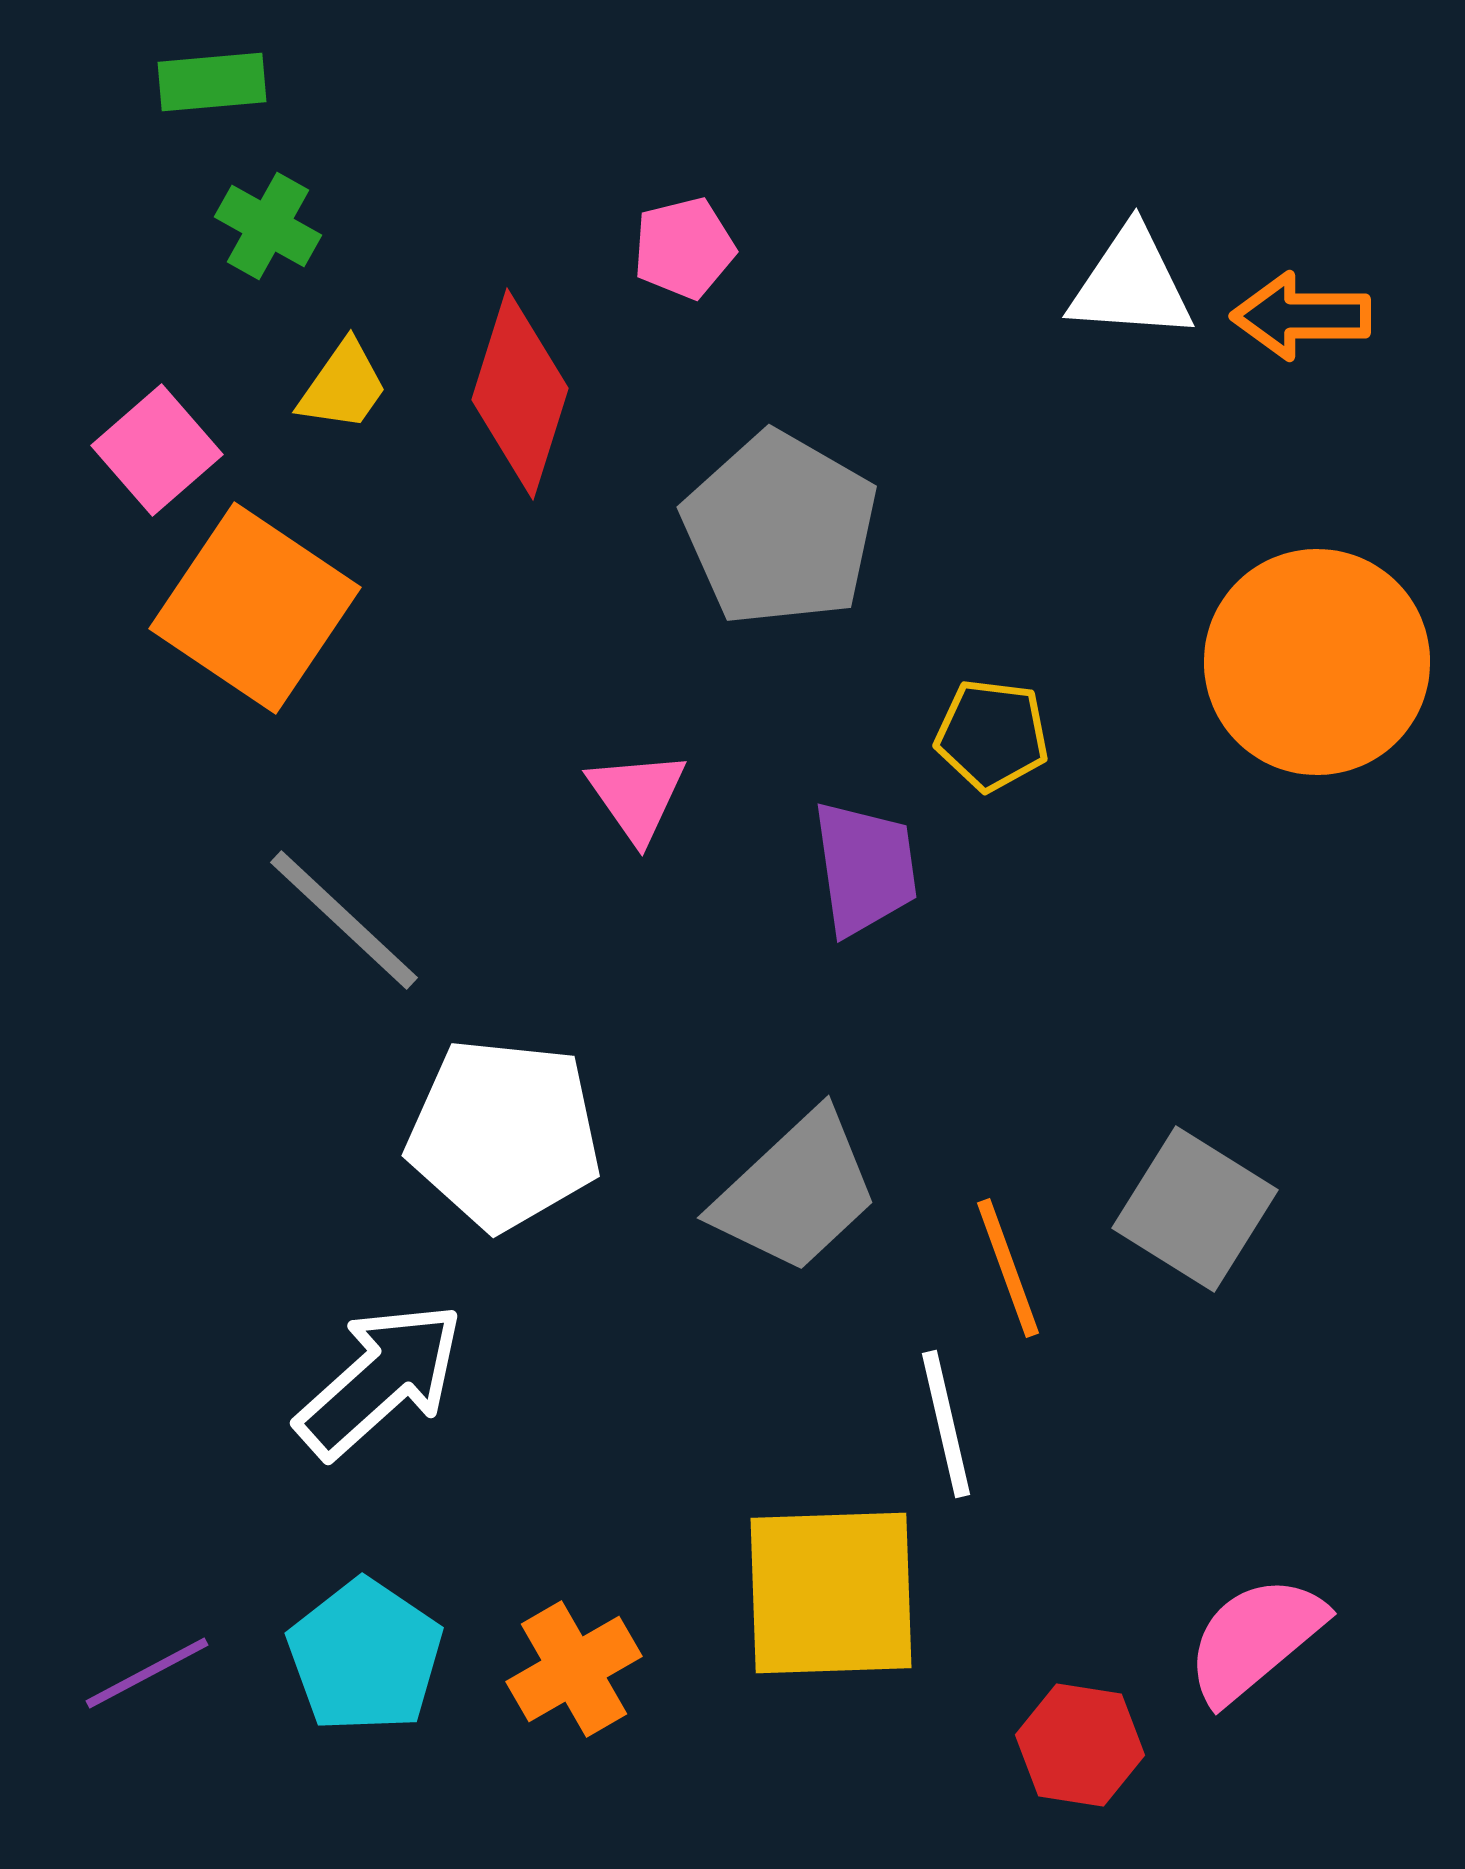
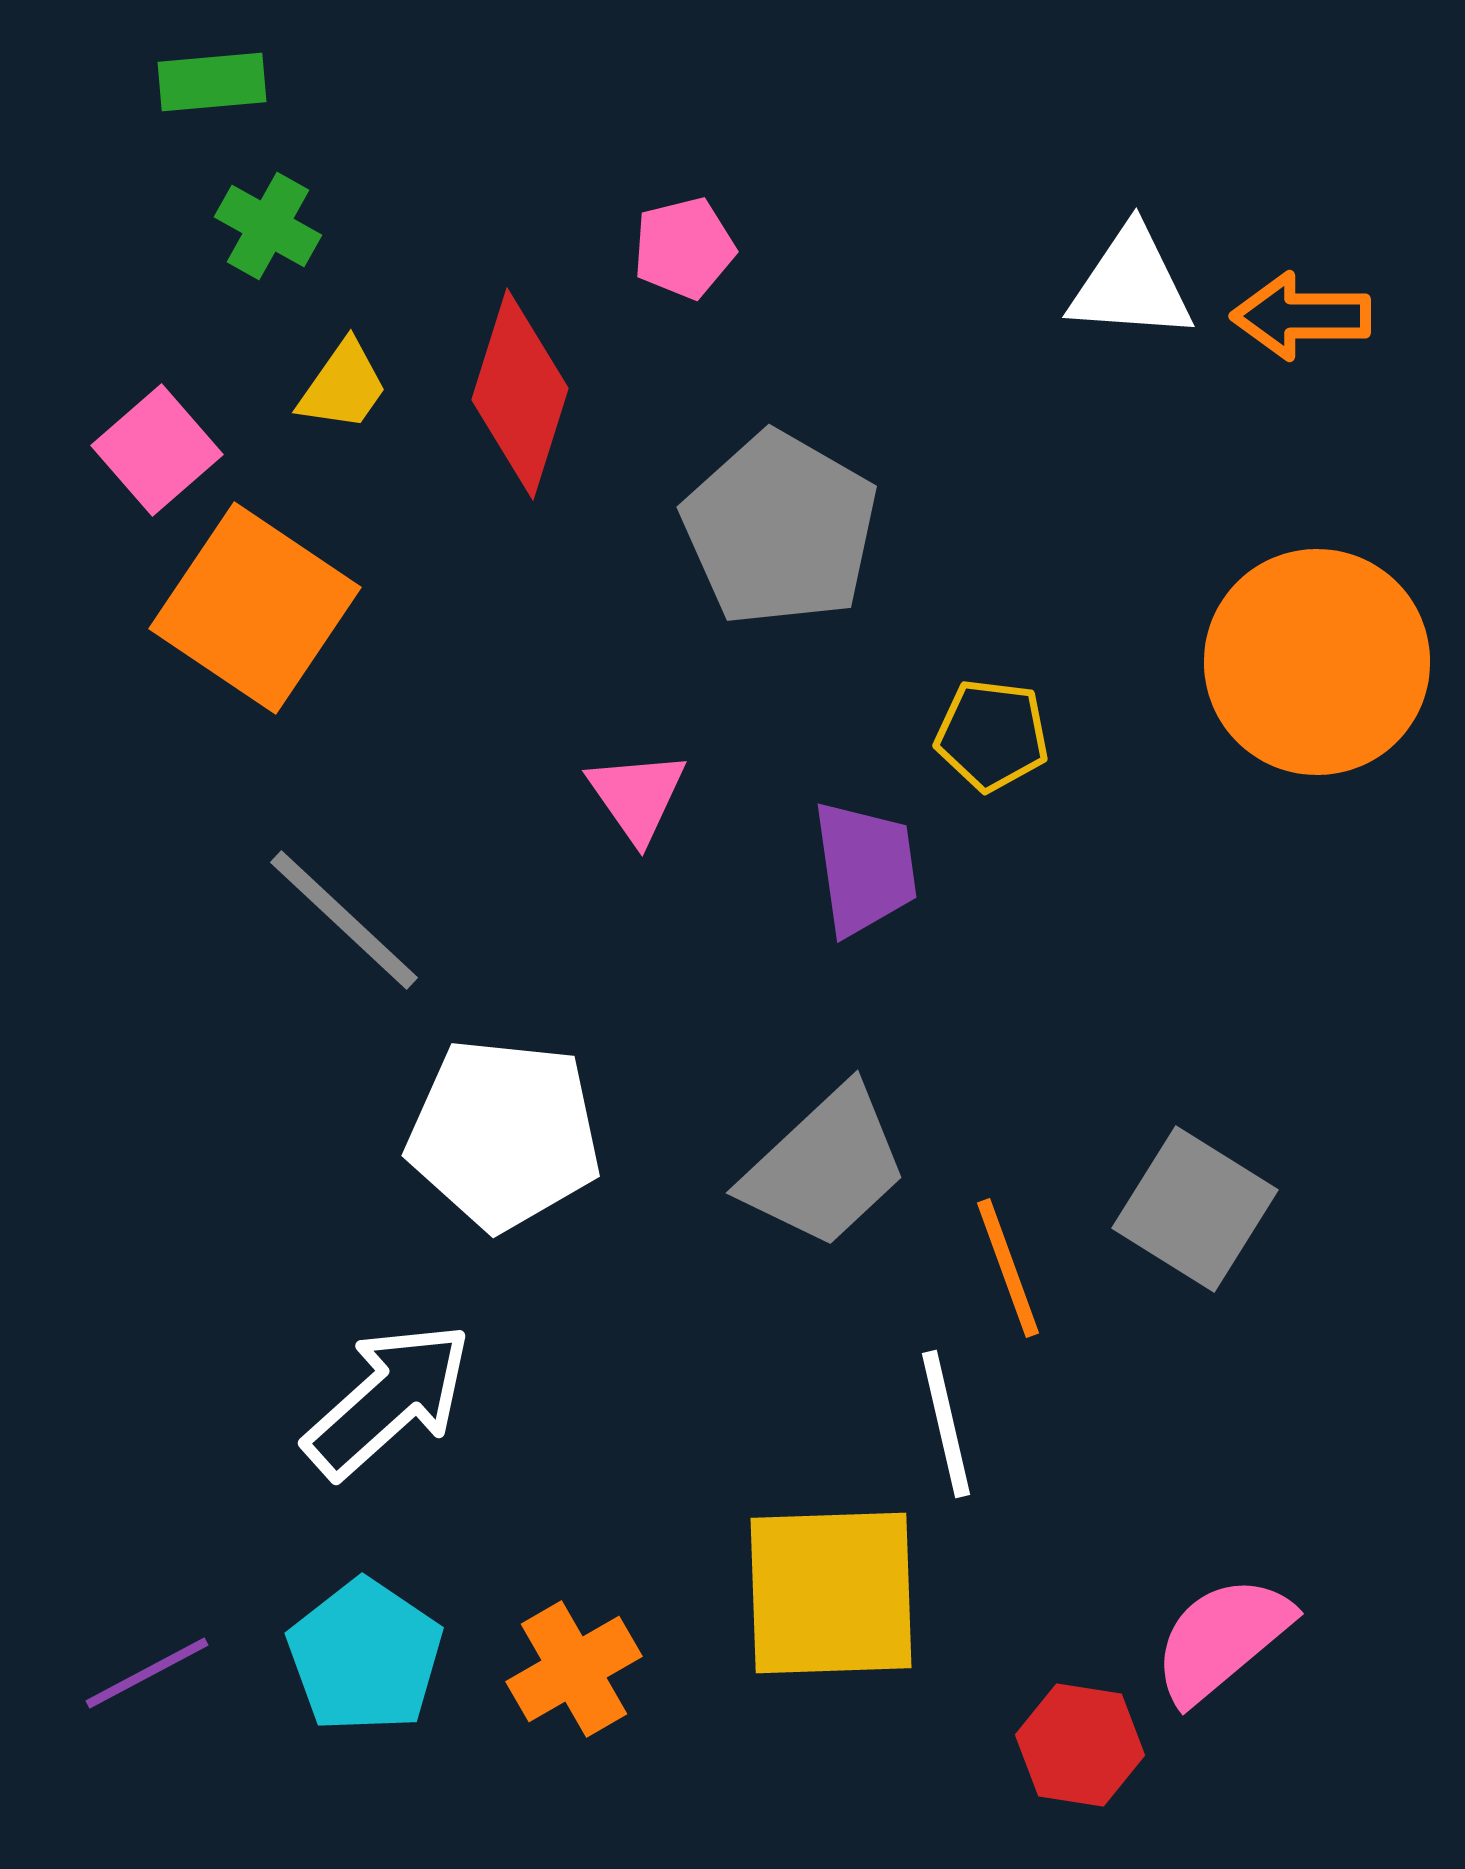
gray trapezoid: moved 29 px right, 25 px up
white arrow: moved 8 px right, 20 px down
pink semicircle: moved 33 px left
